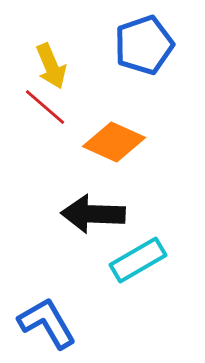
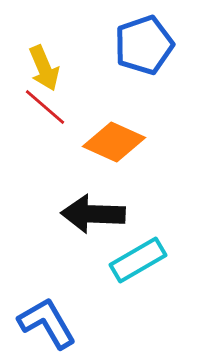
yellow arrow: moved 7 px left, 2 px down
